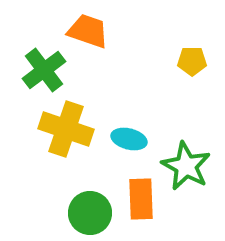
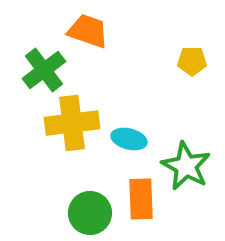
yellow cross: moved 6 px right, 6 px up; rotated 26 degrees counterclockwise
